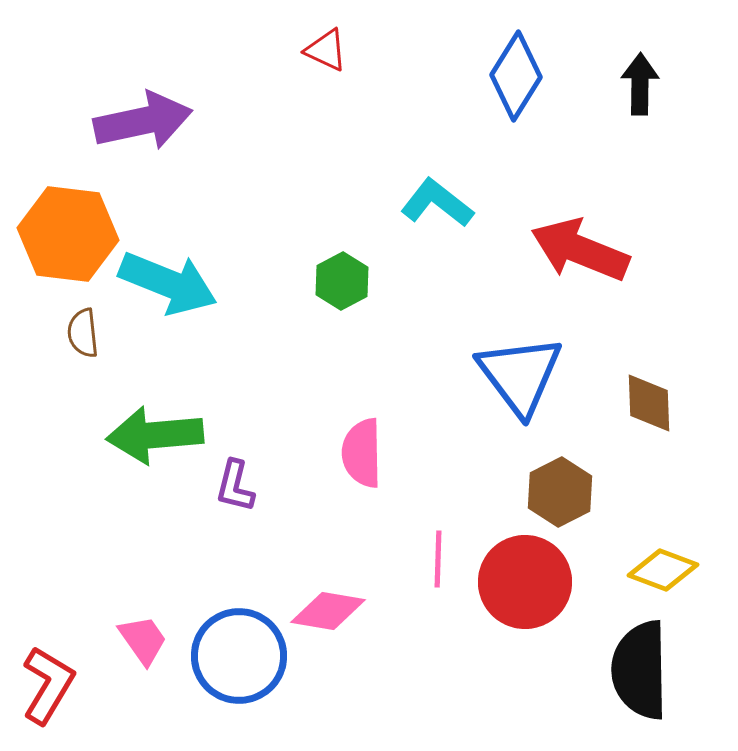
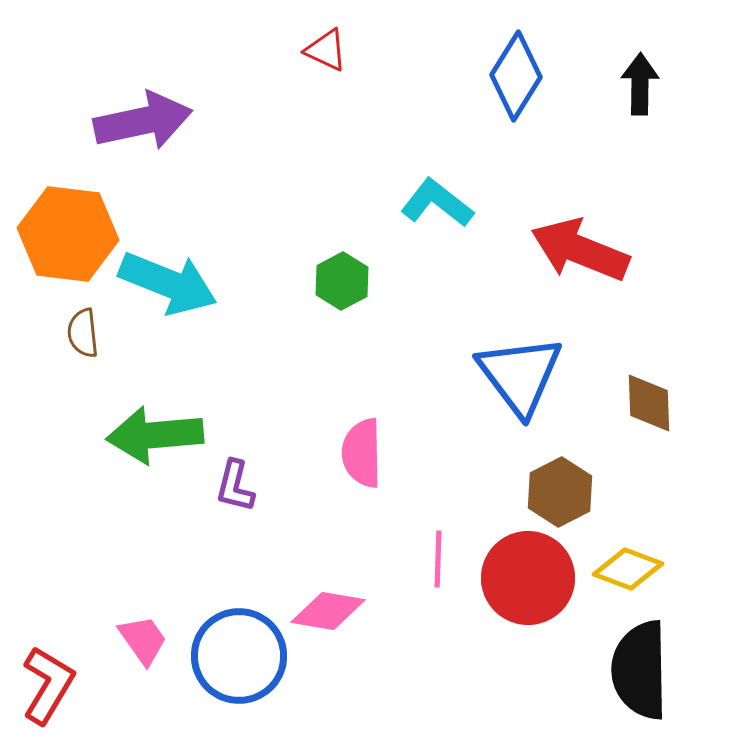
yellow diamond: moved 35 px left, 1 px up
red circle: moved 3 px right, 4 px up
